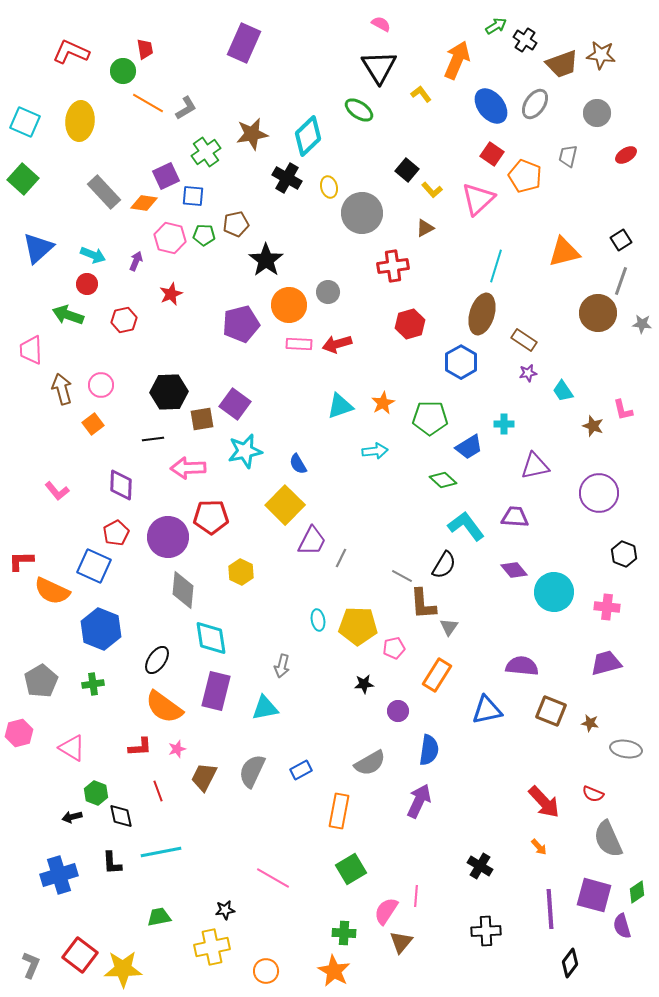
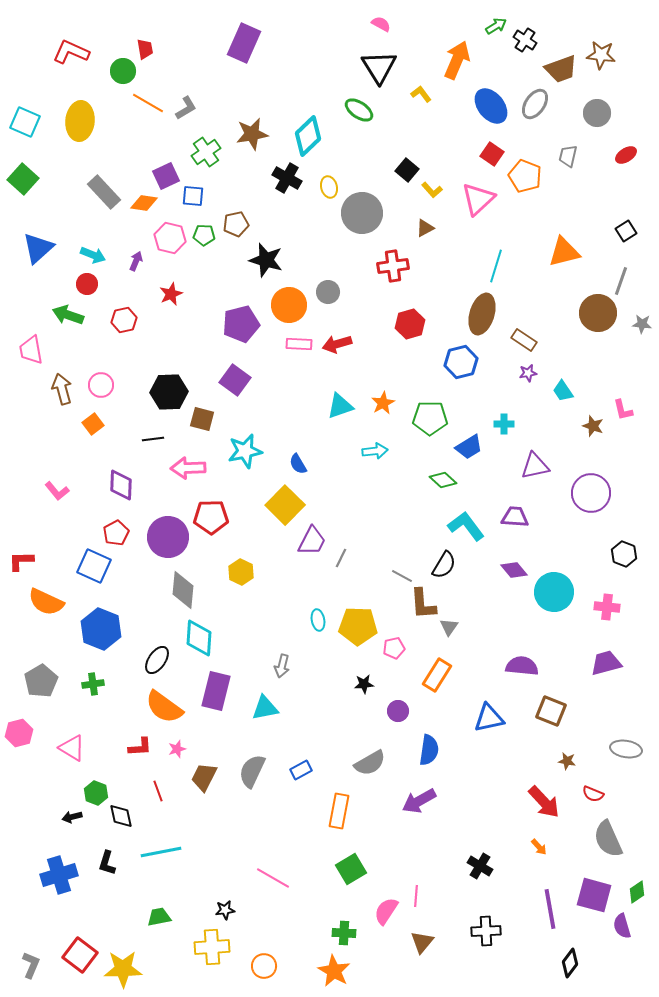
brown trapezoid at (562, 64): moved 1 px left, 5 px down
black square at (621, 240): moved 5 px right, 9 px up
black star at (266, 260): rotated 20 degrees counterclockwise
pink trapezoid at (31, 350): rotated 8 degrees counterclockwise
blue hexagon at (461, 362): rotated 16 degrees clockwise
purple square at (235, 404): moved 24 px up
brown square at (202, 419): rotated 25 degrees clockwise
purple circle at (599, 493): moved 8 px left
orange semicircle at (52, 591): moved 6 px left, 11 px down
cyan diamond at (211, 638): moved 12 px left; rotated 12 degrees clockwise
blue triangle at (487, 710): moved 2 px right, 8 px down
brown star at (590, 723): moved 23 px left, 38 px down
purple arrow at (419, 801): rotated 144 degrees counterclockwise
black L-shape at (112, 863): moved 5 px left; rotated 20 degrees clockwise
purple line at (550, 909): rotated 6 degrees counterclockwise
brown triangle at (401, 942): moved 21 px right
yellow cross at (212, 947): rotated 8 degrees clockwise
orange circle at (266, 971): moved 2 px left, 5 px up
